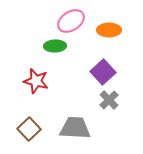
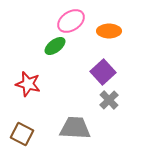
orange ellipse: moved 1 px down
green ellipse: rotated 35 degrees counterclockwise
red star: moved 8 px left, 3 px down
brown square: moved 7 px left, 5 px down; rotated 20 degrees counterclockwise
